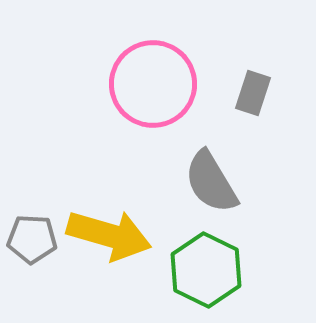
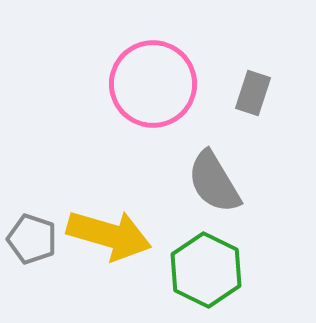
gray semicircle: moved 3 px right
gray pentagon: rotated 15 degrees clockwise
